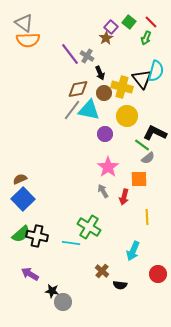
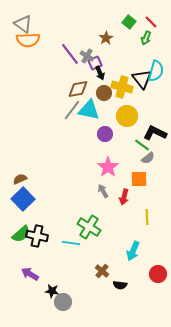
gray triangle: moved 1 px left, 1 px down
purple square: moved 16 px left, 36 px down; rotated 24 degrees clockwise
